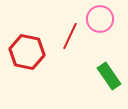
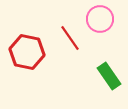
red line: moved 2 px down; rotated 60 degrees counterclockwise
